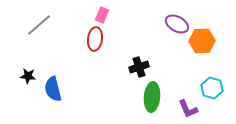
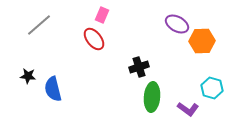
red ellipse: moved 1 px left; rotated 45 degrees counterclockwise
purple L-shape: rotated 30 degrees counterclockwise
